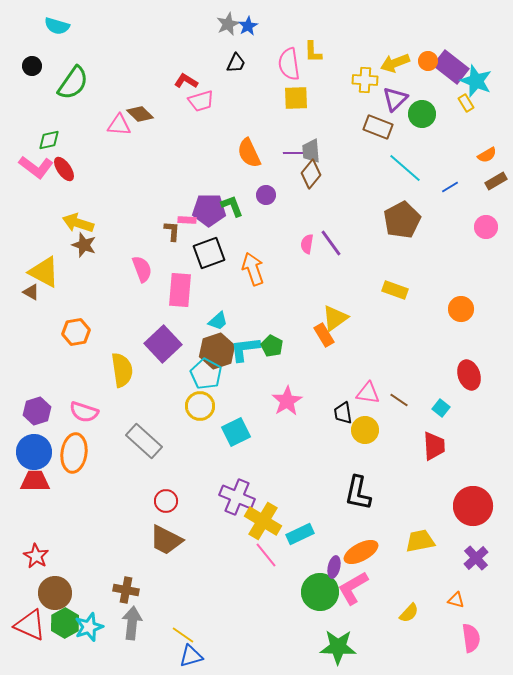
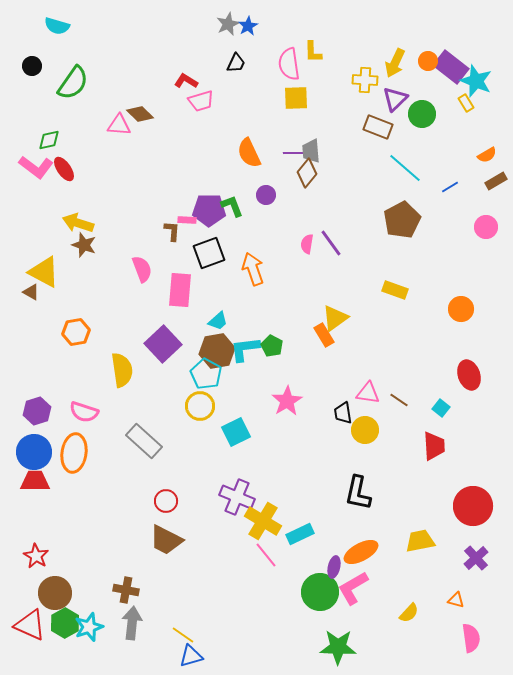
yellow arrow at (395, 63): rotated 44 degrees counterclockwise
brown diamond at (311, 174): moved 4 px left, 1 px up
brown hexagon at (217, 351): rotated 8 degrees clockwise
